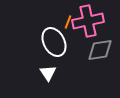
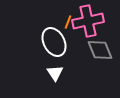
gray diamond: rotated 76 degrees clockwise
white triangle: moved 7 px right
